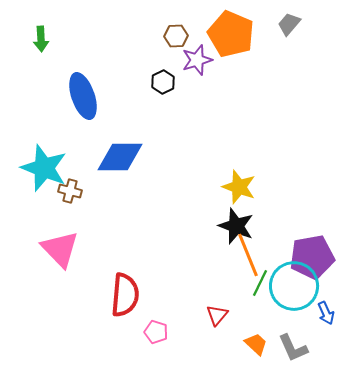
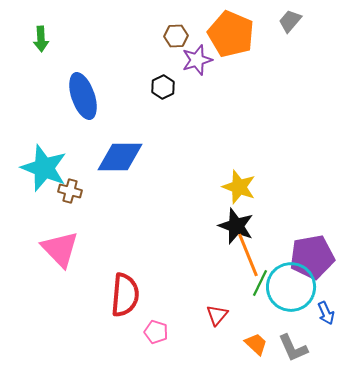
gray trapezoid: moved 1 px right, 3 px up
black hexagon: moved 5 px down
cyan circle: moved 3 px left, 1 px down
